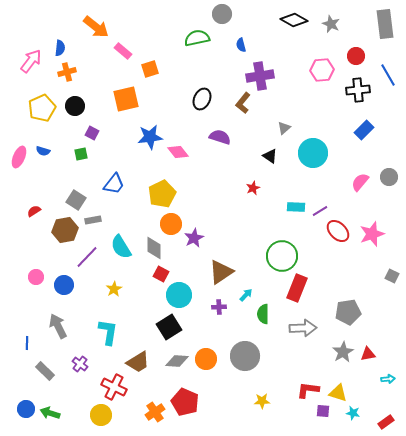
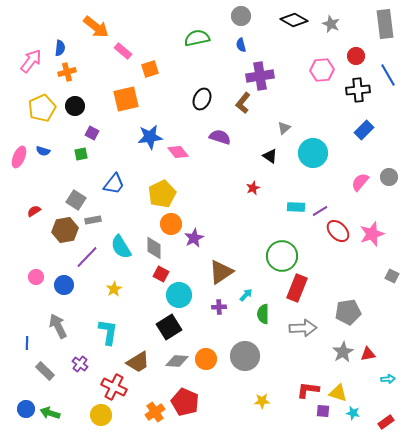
gray circle at (222, 14): moved 19 px right, 2 px down
